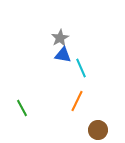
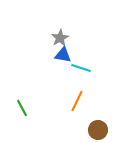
cyan line: rotated 48 degrees counterclockwise
